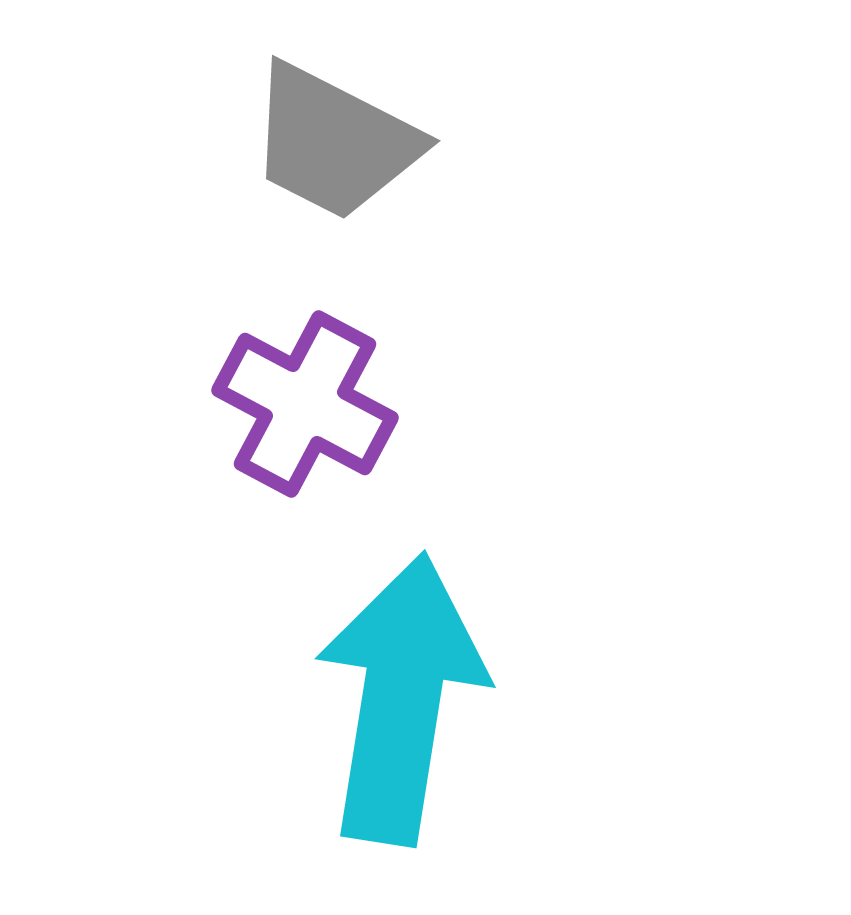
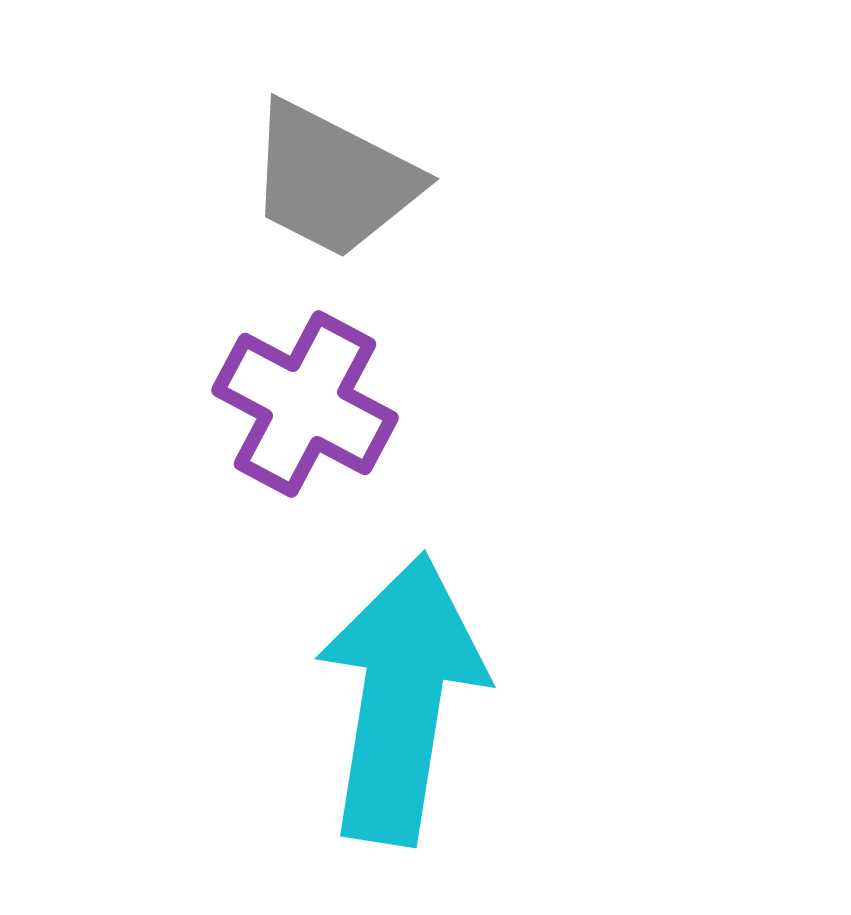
gray trapezoid: moved 1 px left, 38 px down
